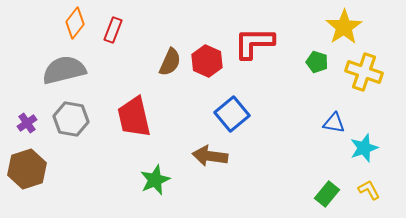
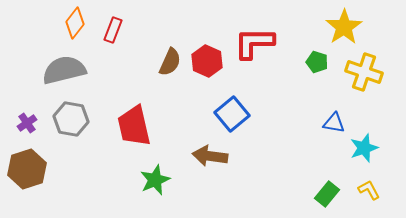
red trapezoid: moved 9 px down
